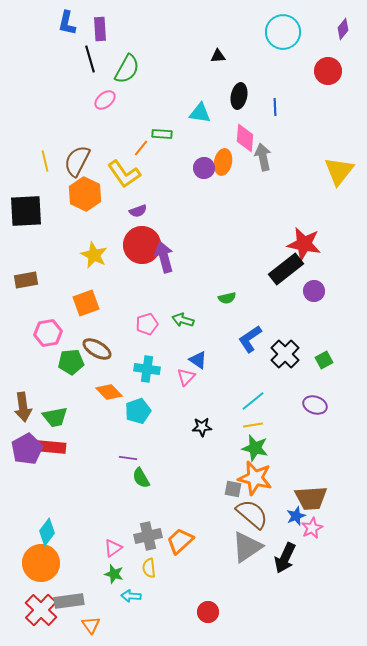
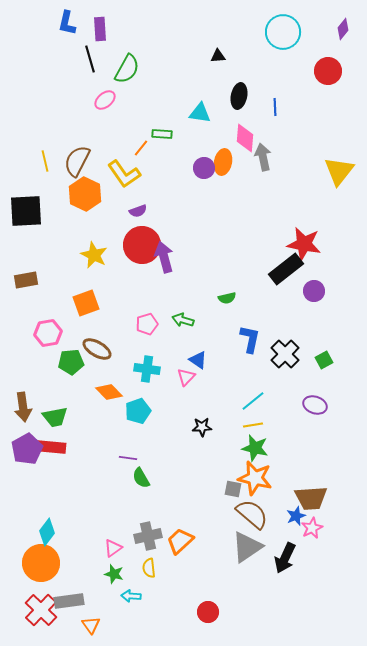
blue L-shape at (250, 339): rotated 136 degrees clockwise
